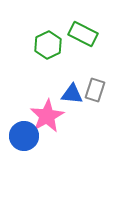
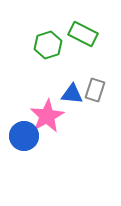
green hexagon: rotated 8 degrees clockwise
